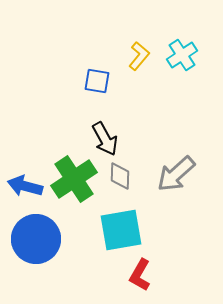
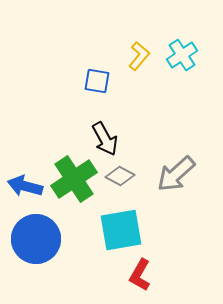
gray diamond: rotated 64 degrees counterclockwise
